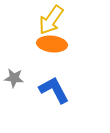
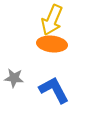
yellow arrow: moved 1 px right; rotated 12 degrees counterclockwise
